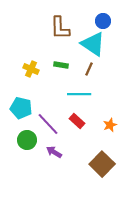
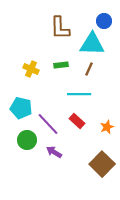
blue circle: moved 1 px right
cyan triangle: moved 1 px left; rotated 32 degrees counterclockwise
green rectangle: rotated 16 degrees counterclockwise
orange star: moved 3 px left, 2 px down
